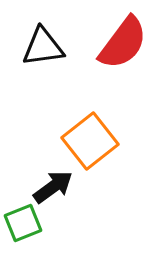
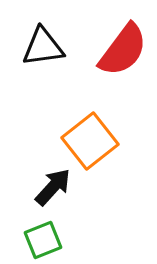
red semicircle: moved 7 px down
black arrow: rotated 12 degrees counterclockwise
green square: moved 20 px right, 17 px down
